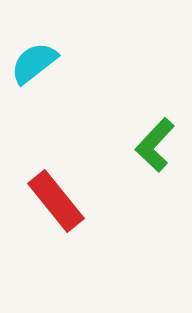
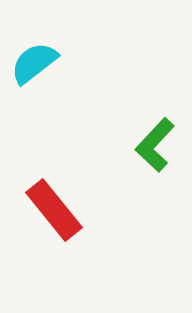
red rectangle: moved 2 px left, 9 px down
